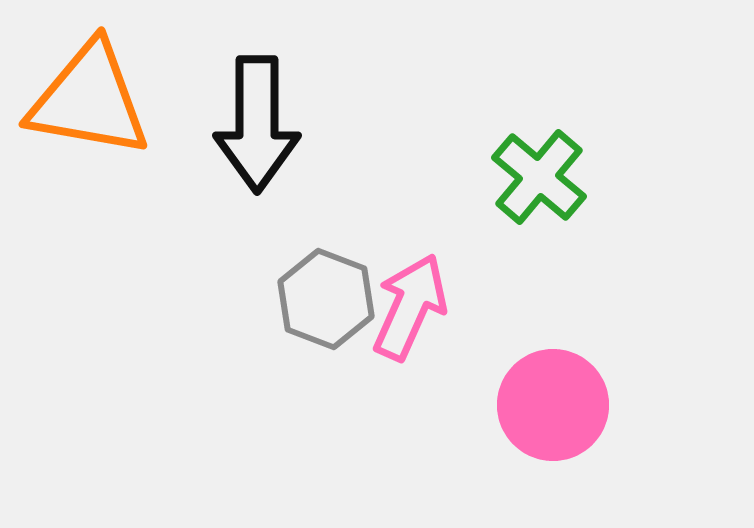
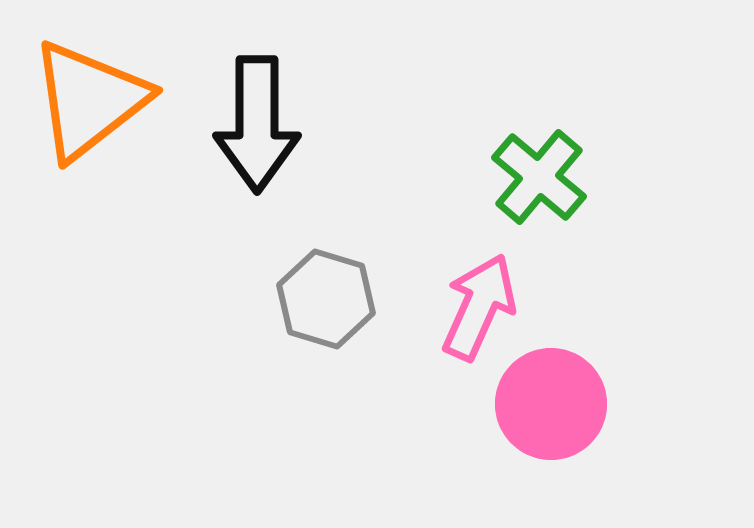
orange triangle: rotated 48 degrees counterclockwise
gray hexagon: rotated 4 degrees counterclockwise
pink arrow: moved 69 px right
pink circle: moved 2 px left, 1 px up
